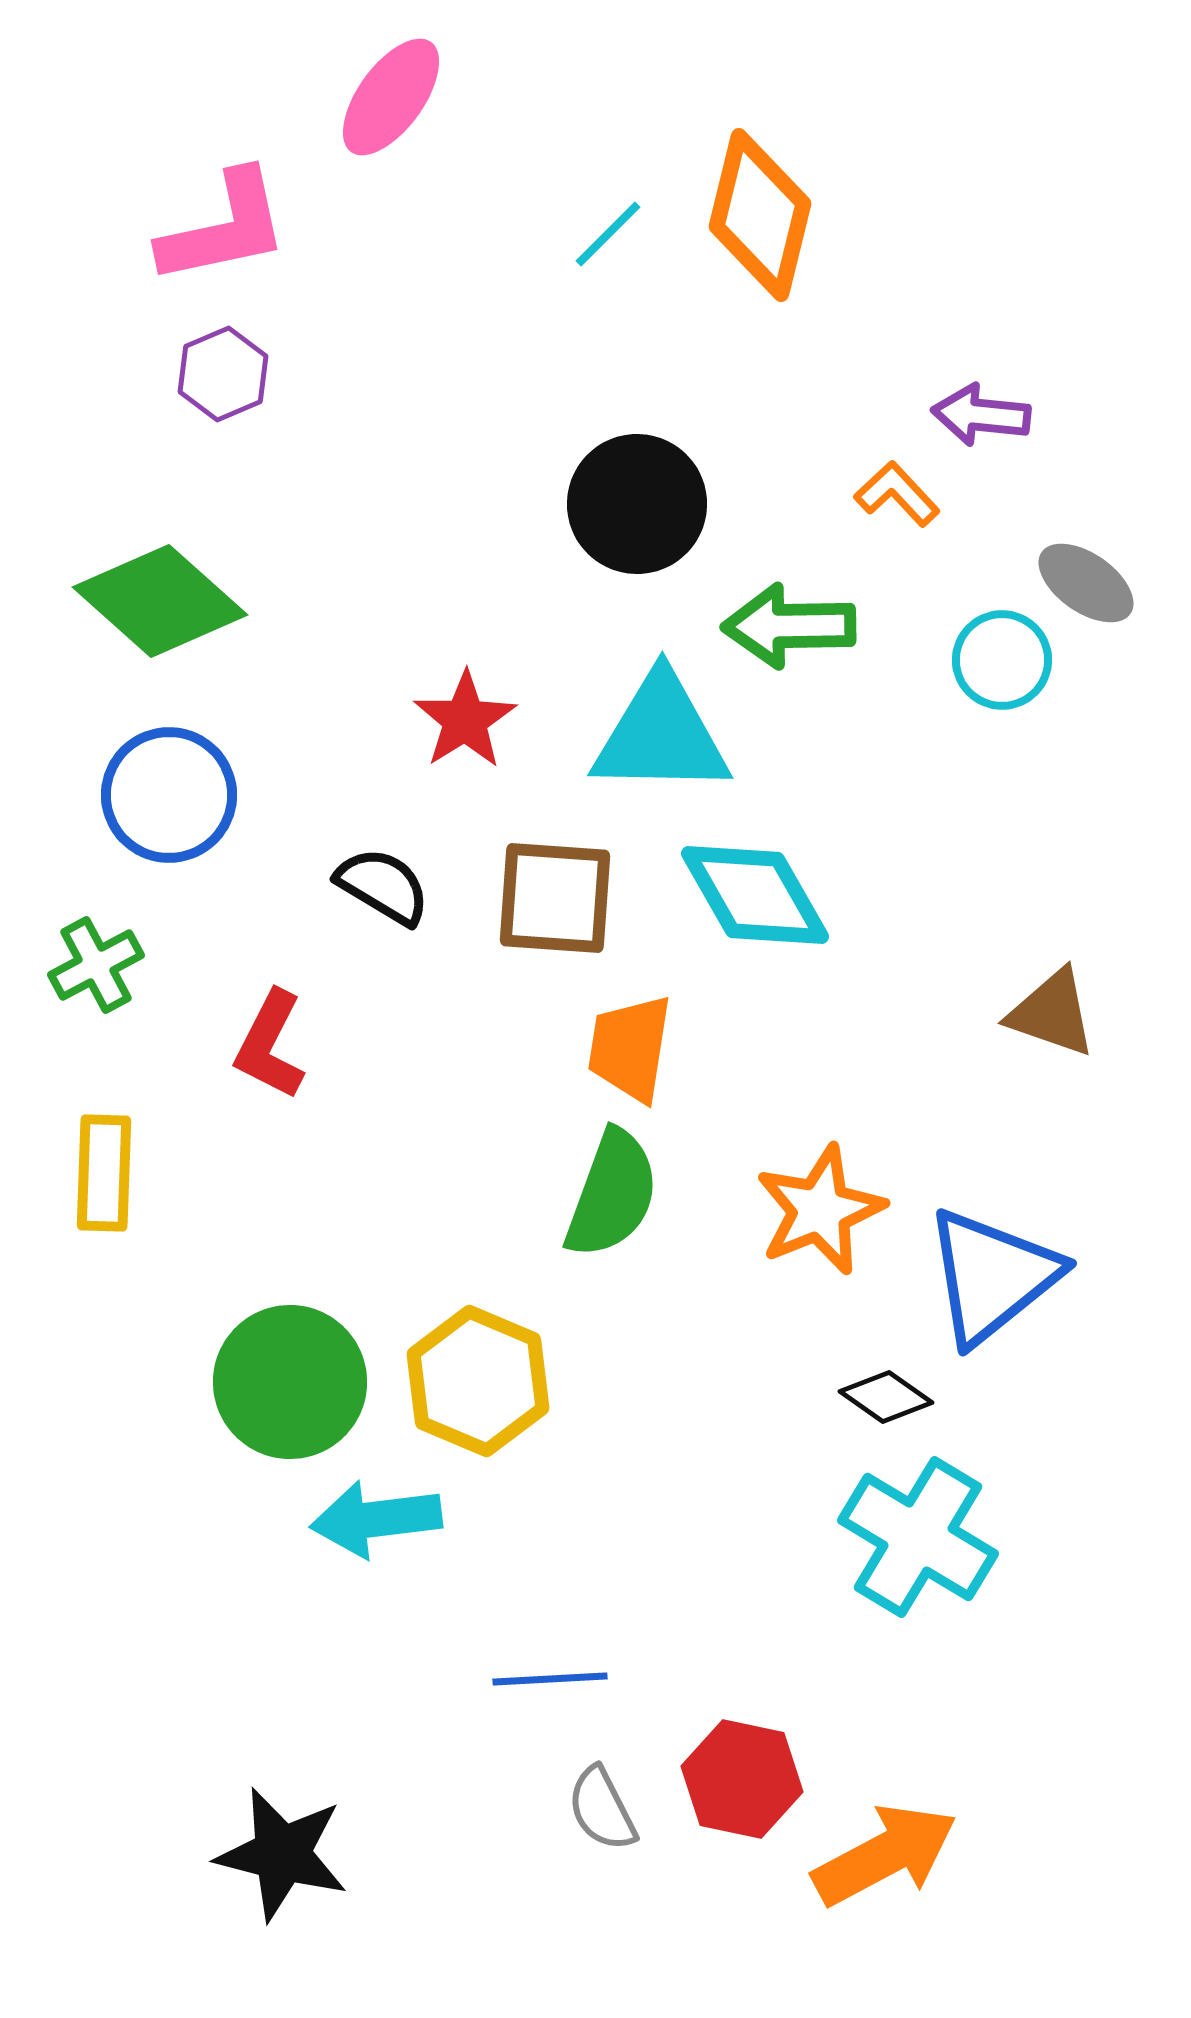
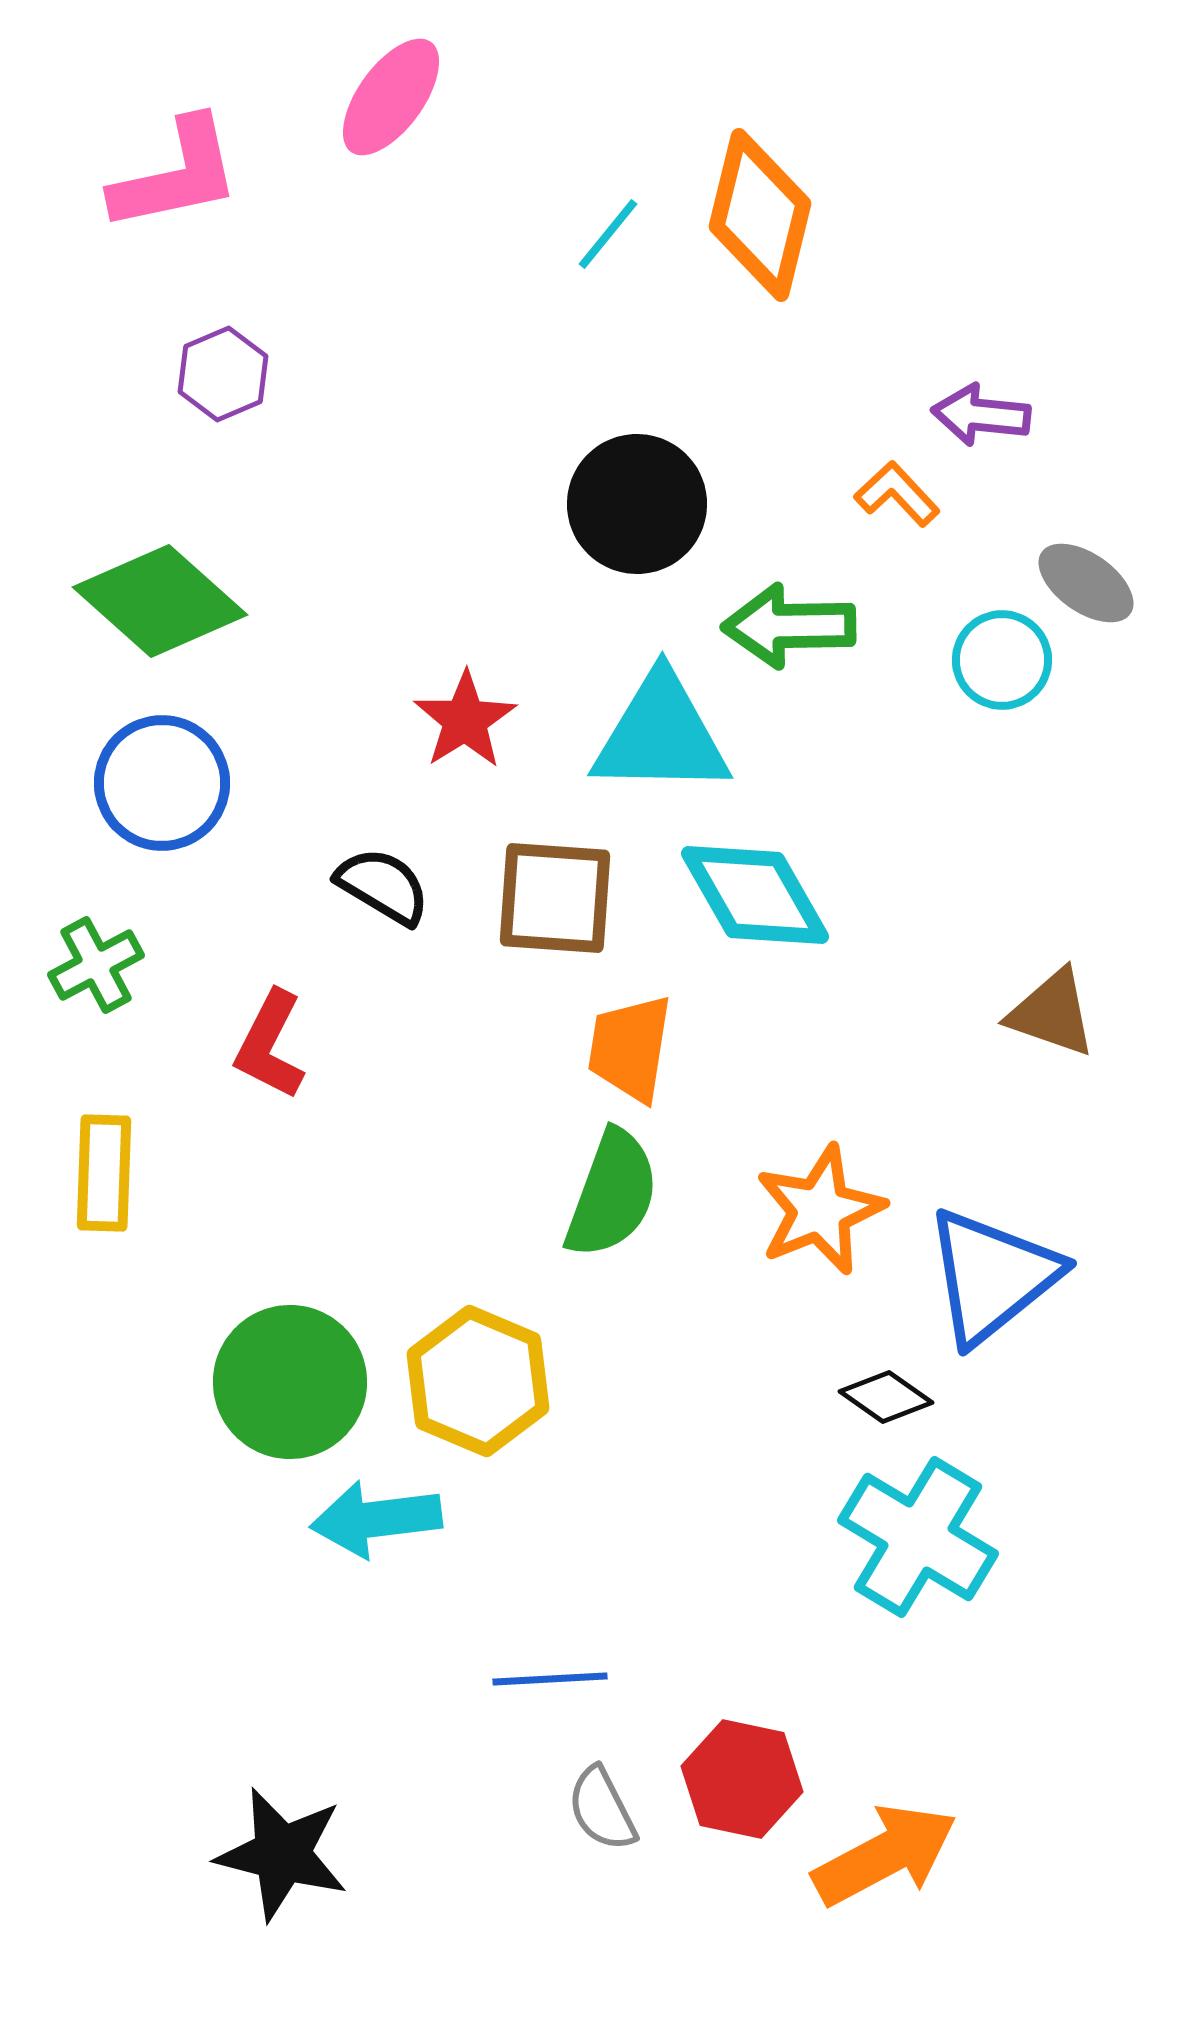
pink L-shape: moved 48 px left, 53 px up
cyan line: rotated 6 degrees counterclockwise
blue circle: moved 7 px left, 12 px up
